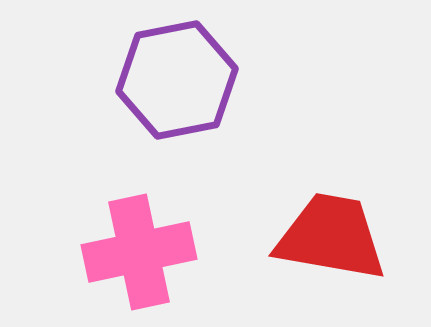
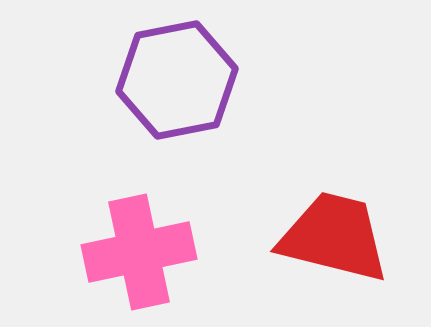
red trapezoid: moved 3 px right; rotated 4 degrees clockwise
